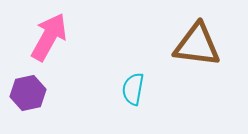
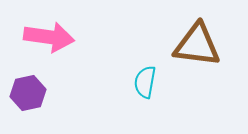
pink arrow: rotated 69 degrees clockwise
cyan semicircle: moved 12 px right, 7 px up
